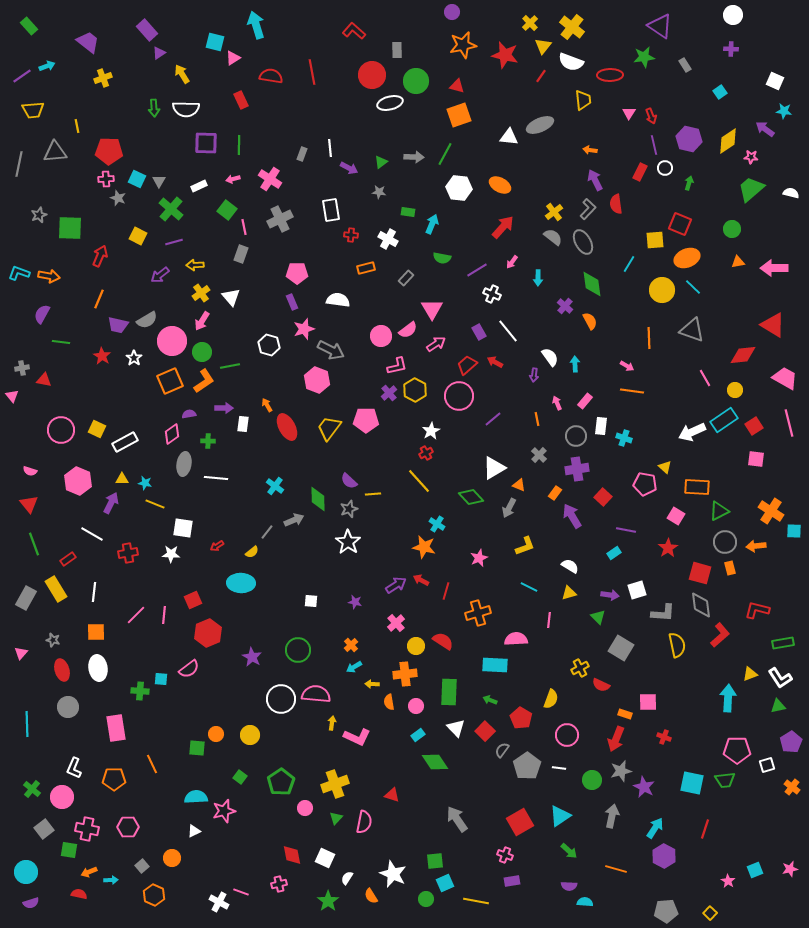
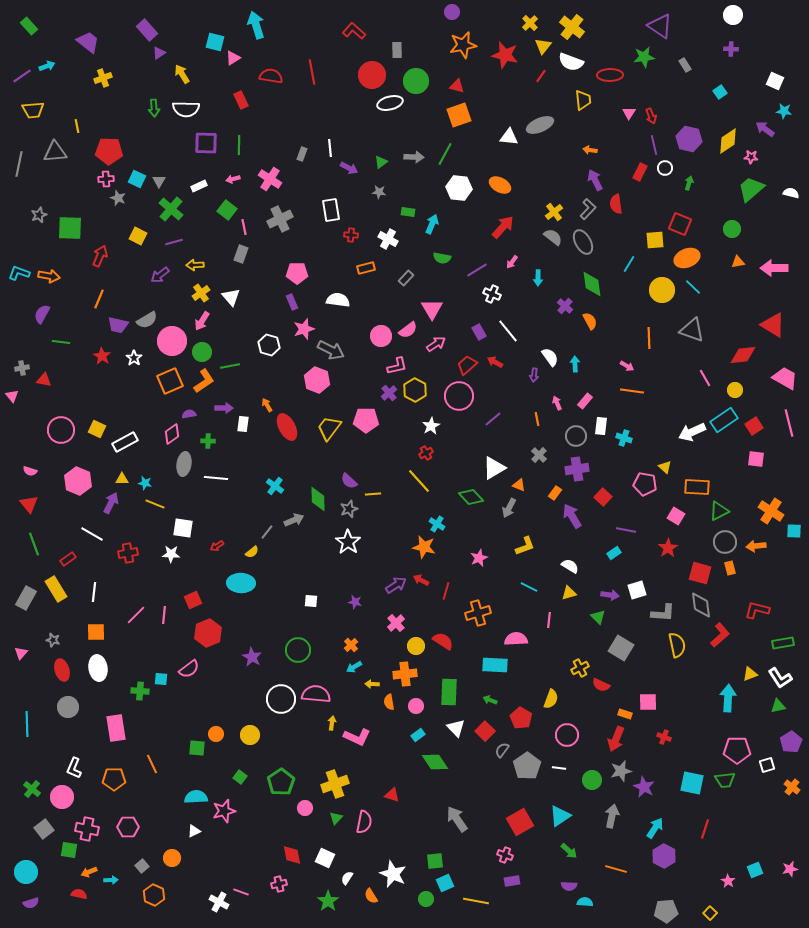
white star at (431, 431): moved 5 px up
